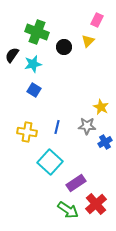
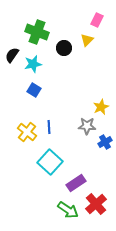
yellow triangle: moved 1 px left, 1 px up
black circle: moved 1 px down
yellow star: rotated 21 degrees clockwise
blue line: moved 8 px left; rotated 16 degrees counterclockwise
yellow cross: rotated 30 degrees clockwise
